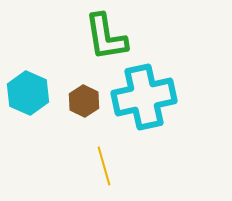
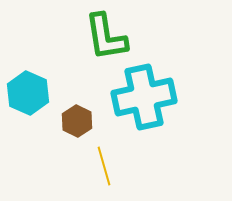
brown hexagon: moved 7 px left, 20 px down
